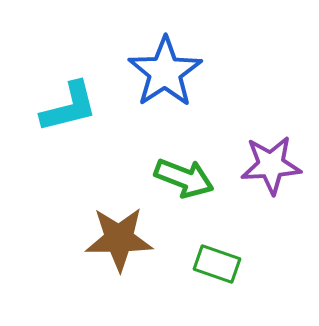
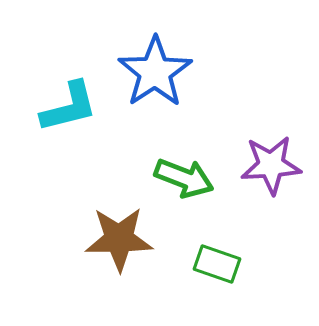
blue star: moved 10 px left
